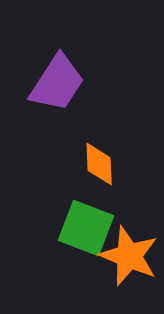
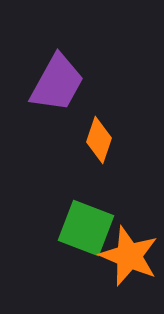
purple trapezoid: rotated 4 degrees counterclockwise
orange diamond: moved 24 px up; rotated 21 degrees clockwise
